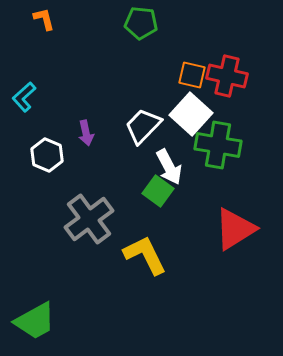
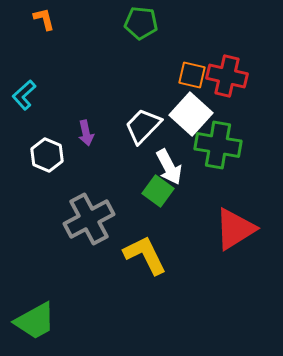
cyan L-shape: moved 2 px up
gray cross: rotated 9 degrees clockwise
